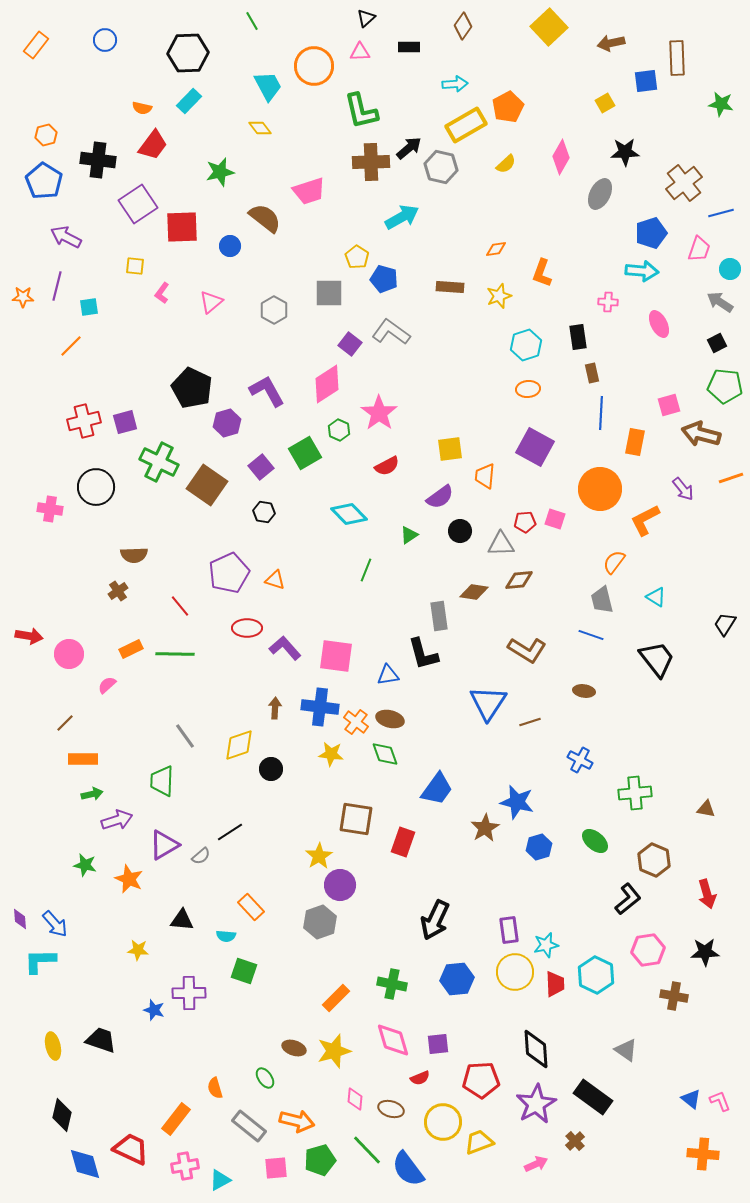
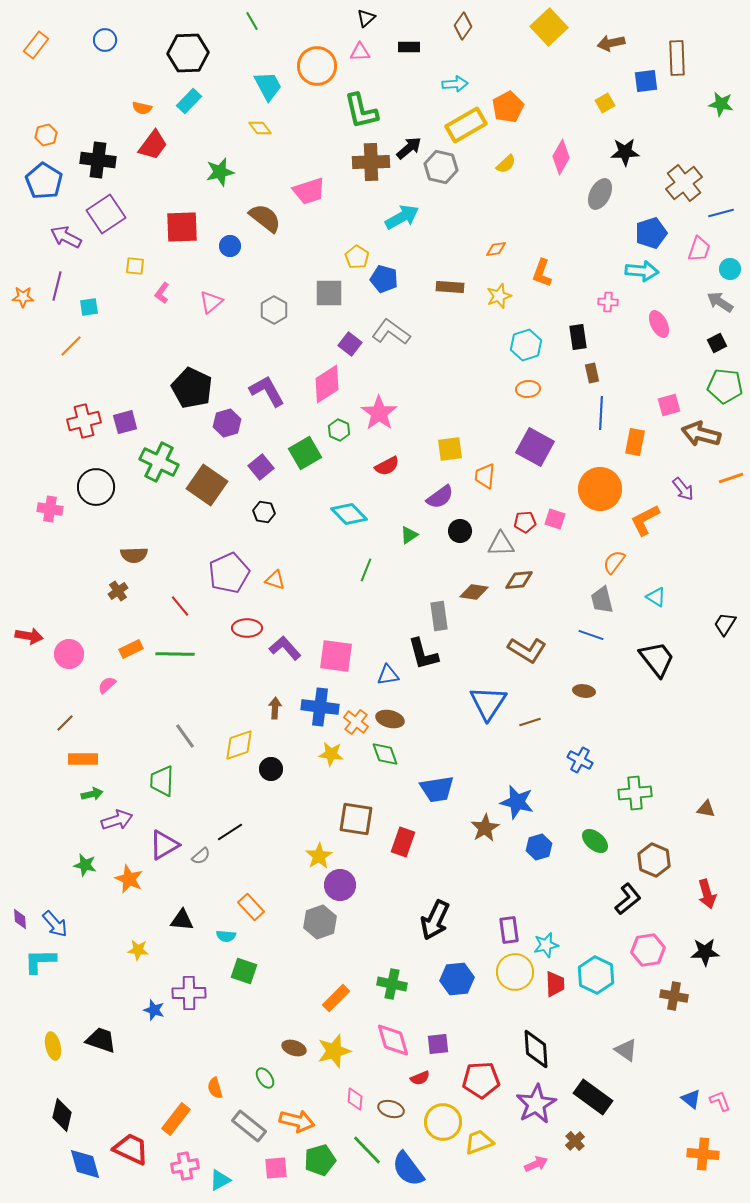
orange circle at (314, 66): moved 3 px right
purple square at (138, 204): moved 32 px left, 10 px down
blue trapezoid at (437, 789): rotated 45 degrees clockwise
